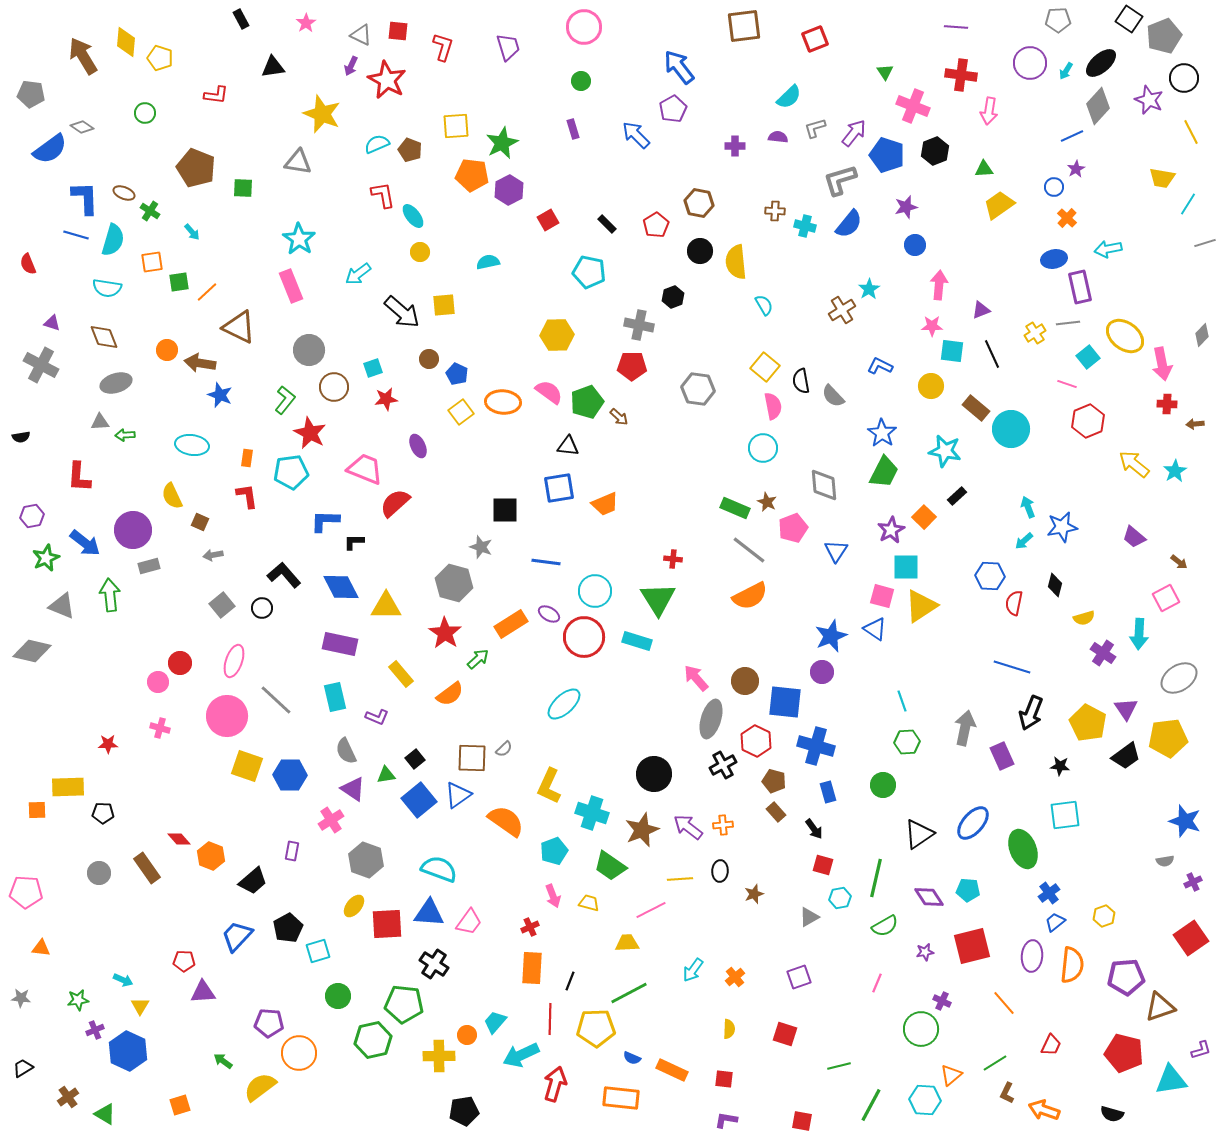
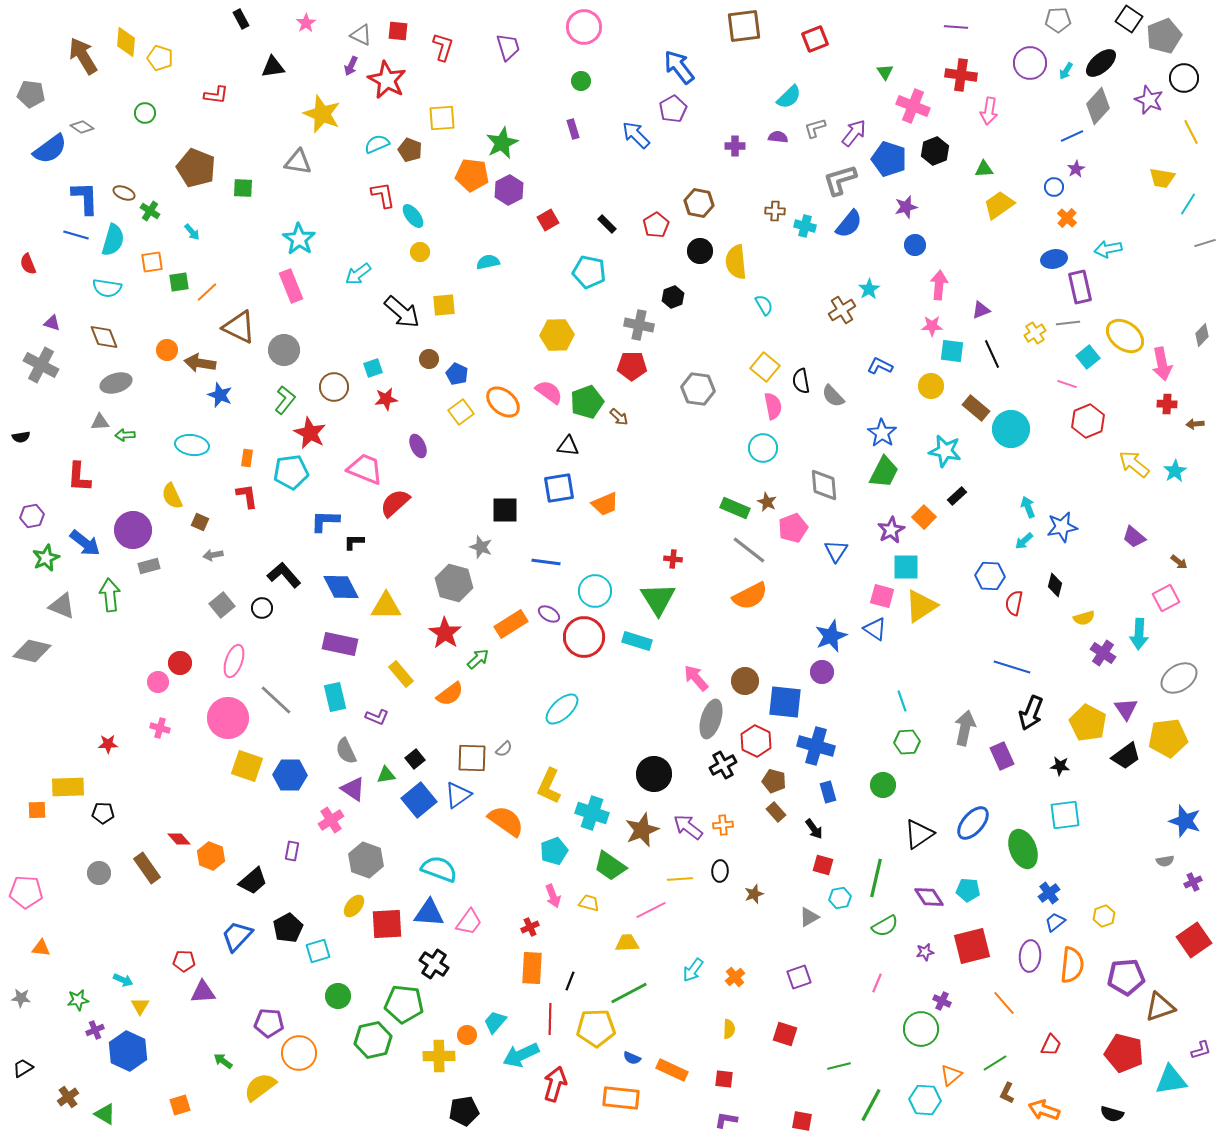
yellow square at (456, 126): moved 14 px left, 8 px up
blue pentagon at (887, 155): moved 2 px right, 4 px down
gray circle at (309, 350): moved 25 px left
orange ellipse at (503, 402): rotated 36 degrees clockwise
cyan ellipse at (564, 704): moved 2 px left, 5 px down
pink circle at (227, 716): moved 1 px right, 2 px down
red square at (1191, 938): moved 3 px right, 2 px down
purple ellipse at (1032, 956): moved 2 px left
